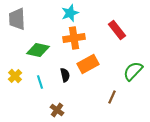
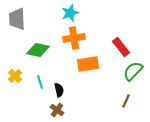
red rectangle: moved 4 px right, 17 px down
orange rectangle: rotated 20 degrees clockwise
black semicircle: moved 6 px left, 15 px down
brown line: moved 14 px right, 4 px down
